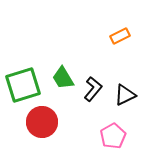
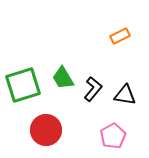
black triangle: rotated 35 degrees clockwise
red circle: moved 4 px right, 8 px down
